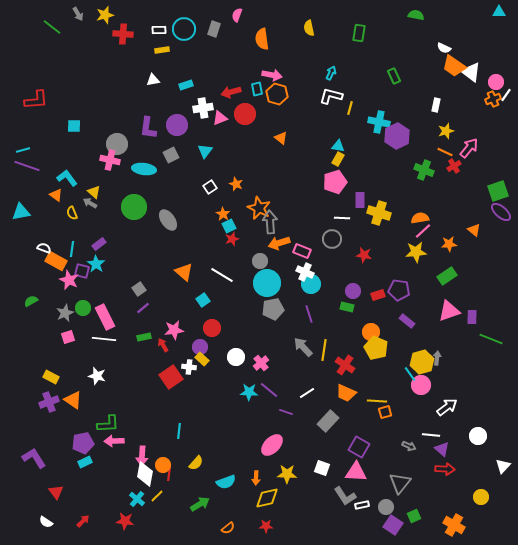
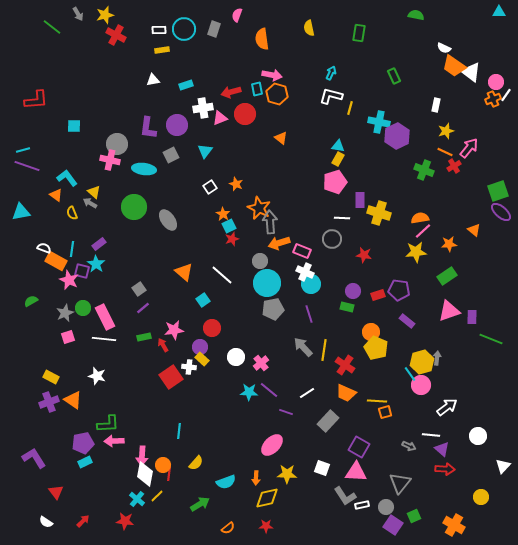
red cross at (123, 34): moved 7 px left, 1 px down; rotated 24 degrees clockwise
white line at (222, 275): rotated 10 degrees clockwise
